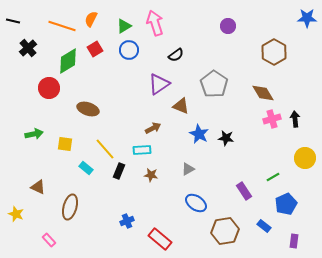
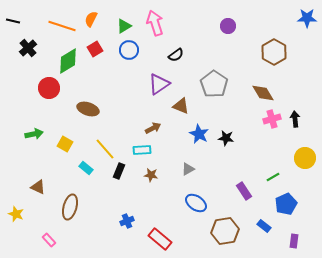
yellow square at (65, 144): rotated 21 degrees clockwise
